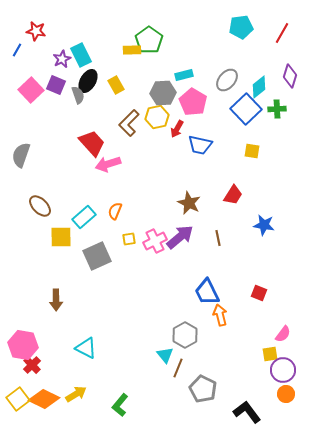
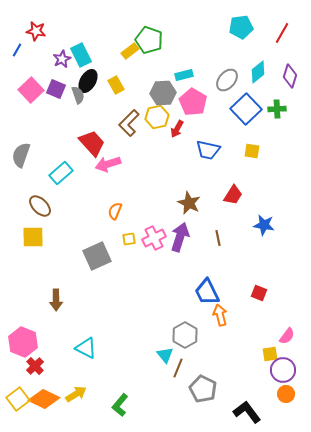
green pentagon at (149, 40): rotated 16 degrees counterclockwise
yellow rectangle at (132, 50): moved 2 px left, 1 px down; rotated 36 degrees counterclockwise
purple square at (56, 85): moved 4 px down
cyan diamond at (259, 87): moved 1 px left, 15 px up
blue trapezoid at (200, 145): moved 8 px right, 5 px down
cyan rectangle at (84, 217): moved 23 px left, 44 px up
yellow square at (61, 237): moved 28 px left
purple arrow at (180, 237): rotated 32 degrees counterclockwise
pink cross at (155, 241): moved 1 px left, 3 px up
pink semicircle at (283, 334): moved 4 px right, 2 px down
pink hexagon at (23, 345): moved 3 px up; rotated 12 degrees clockwise
red cross at (32, 365): moved 3 px right, 1 px down
